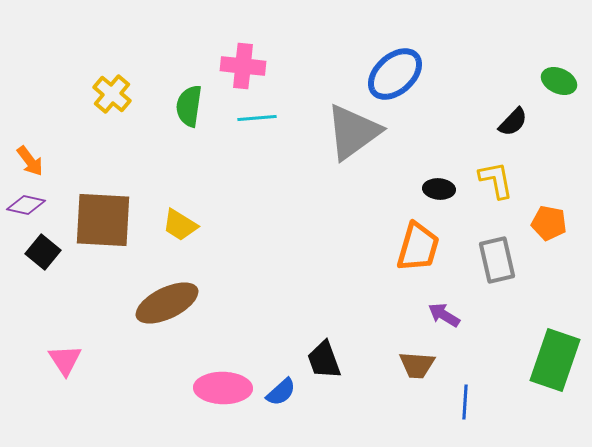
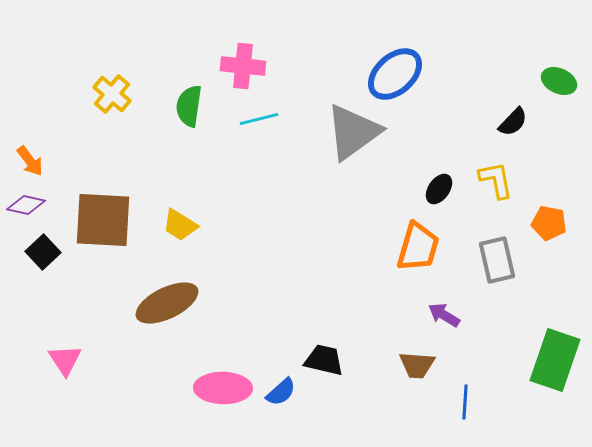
cyan line: moved 2 px right, 1 px down; rotated 9 degrees counterclockwise
black ellipse: rotated 60 degrees counterclockwise
black square: rotated 8 degrees clockwise
black trapezoid: rotated 123 degrees clockwise
